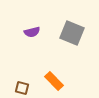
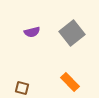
gray square: rotated 30 degrees clockwise
orange rectangle: moved 16 px right, 1 px down
